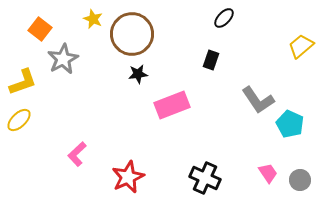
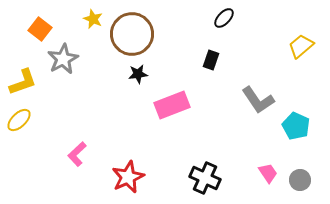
cyan pentagon: moved 6 px right, 2 px down
